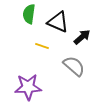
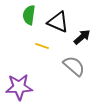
green semicircle: moved 1 px down
purple star: moved 9 px left
